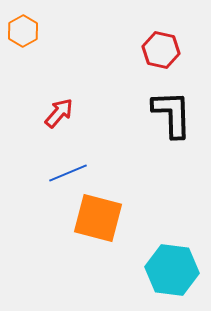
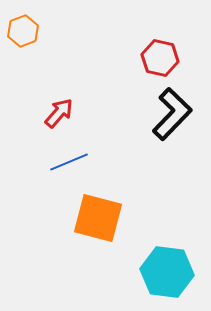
orange hexagon: rotated 8 degrees clockwise
red hexagon: moved 1 px left, 8 px down
black L-shape: rotated 46 degrees clockwise
blue line: moved 1 px right, 11 px up
cyan hexagon: moved 5 px left, 2 px down
